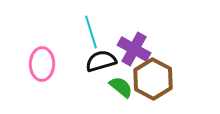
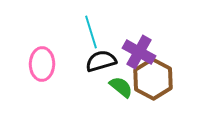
purple cross: moved 5 px right, 3 px down
